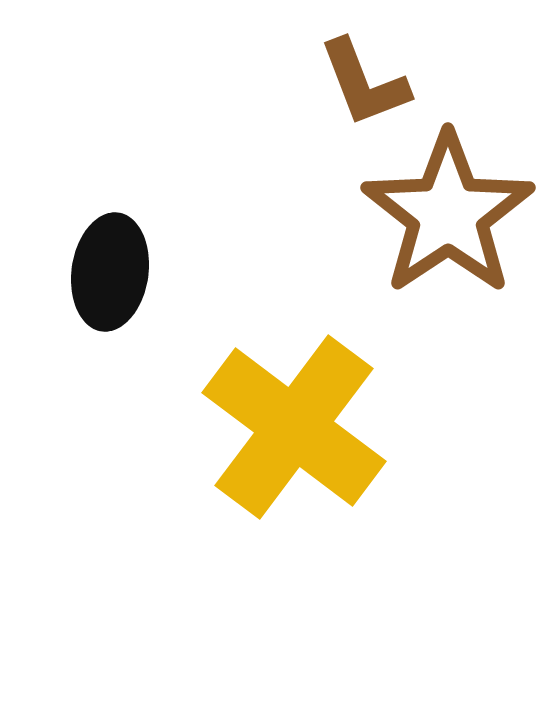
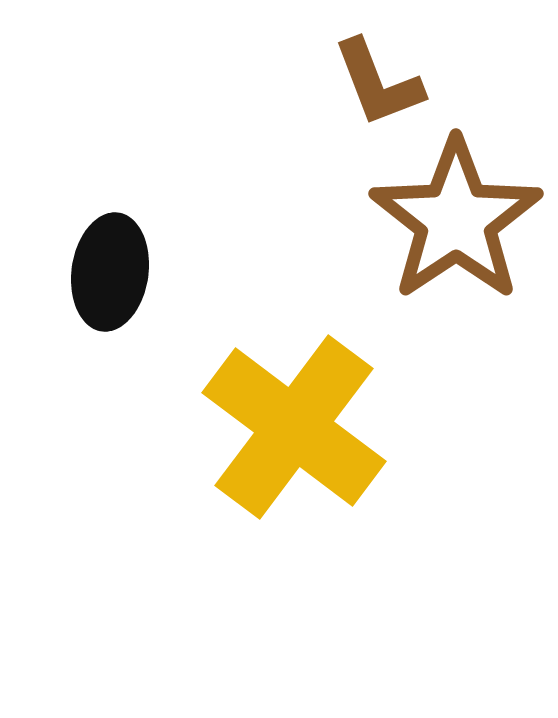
brown L-shape: moved 14 px right
brown star: moved 8 px right, 6 px down
